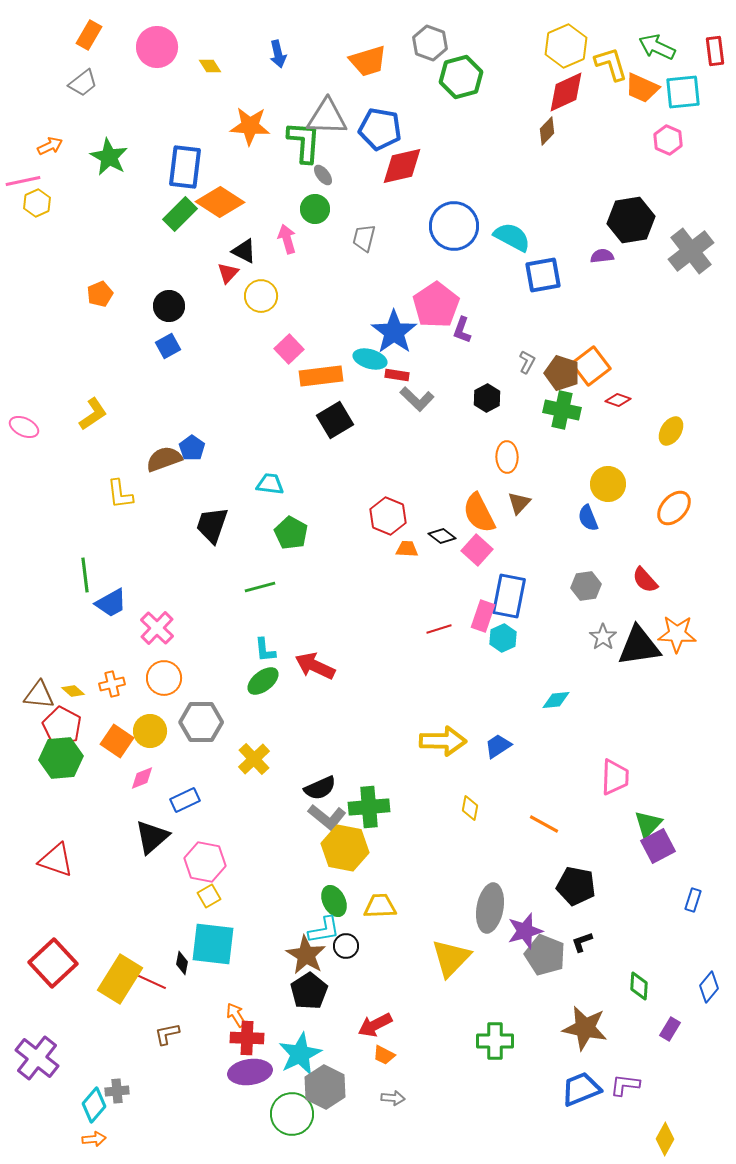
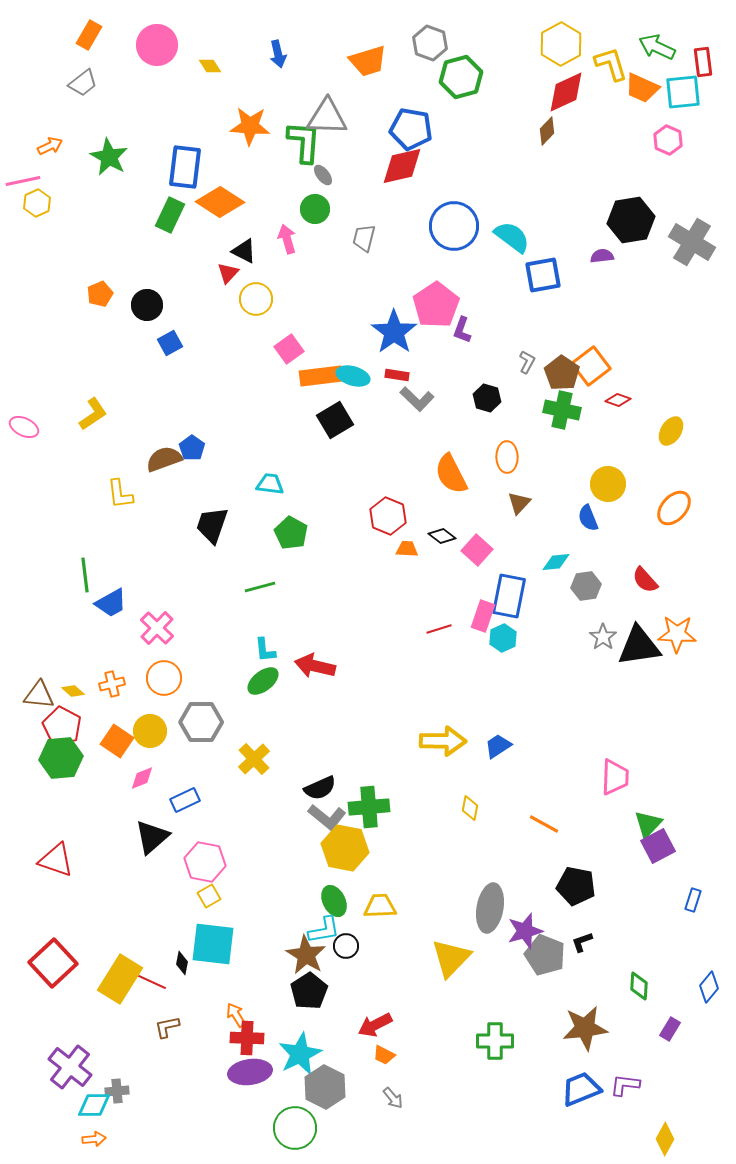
yellow hexagon at (566, 46): moved 5 px left, 2 px up; rotated 6 degrees counterclockwise
pink circle at (157, 47): moved 2 px up
red rectangle at (715, 51): moved 12 px left, 11 px down
blue pentagon at (380, 129): moved 31 px right
green rectangle at (180, 214): moved 10 px left, 1 px down; rotated 20 degrees counterclockwise
cyan semicircle at (512, 237): rotated 9 degrees clockwise
gray cross at (691, 251): moved 1 px right, 9 px up; rotated 21 degrees counterclockwise
yellow circle at (261, 296): moved 5 px left, 3 px down
black circle at (169, 306): moved 22 px left, 1 px up
blue square at (168, 346): moved 2 px right, 3 px up
pink square at (289, 349): rotated 8 degrees clockwise
cyan ellipse at (370, 359): moved 17 px left, 17 px down
brown pentagon at (562, 373): rotated 16 degrees clockwise
black hexagon at (487, 398): rotated 16 degrees counterclockwise
orange semicircle at (479, 513): moved 28 px left, 39 px up
red arrow at (315, 666): rotated 12 degrees counterclockwise
cyan diamond at (556, 700): moved 138 px up
brown star at (585, 1028): rotated 18 degrees counterclockwise
brown L-shape at (167, 1034): moved 7 px up
purple cross at (37, 1058): moved 33 px right, 9 px down
gray arrow at (393, 1098): rotated 45 degrees clockwise
cyan diamond at (94, 1105): rotated 48 degrees clockwise
green circle at (292, 1114): moved 3 px right, 14 px down
